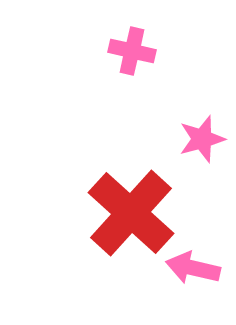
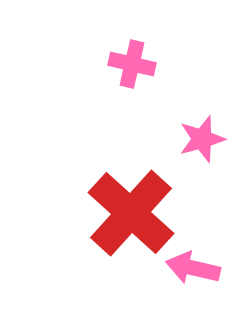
pink cross: moved 13 px down
